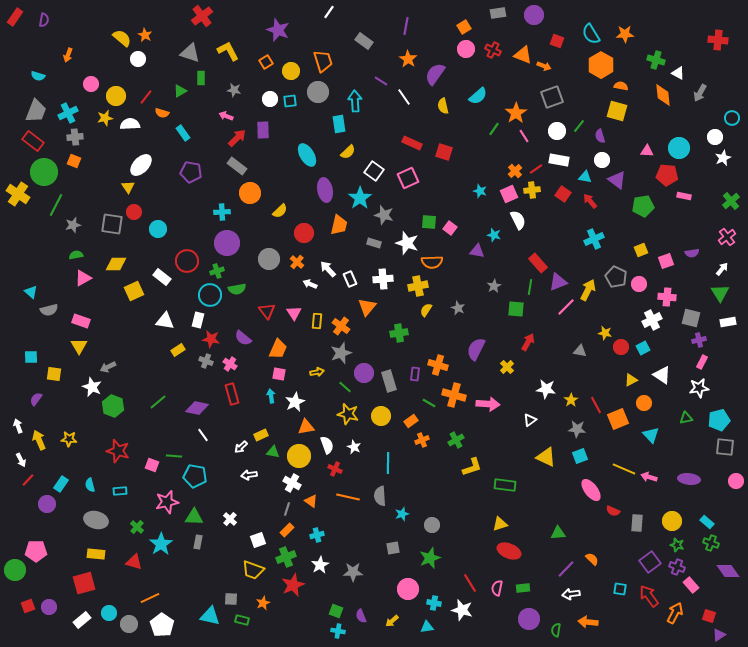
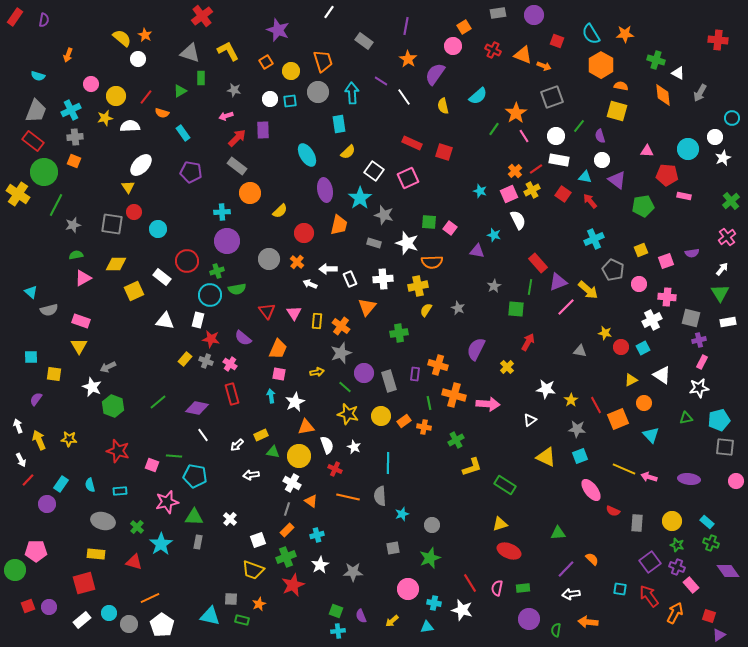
pink circle at (466, 49): moved 13 px left, 3 px up
cyan arrow at (355, 101): moved 3 px left, 8 px up
cyan cross at (68, 113): moved 3 px right, 3 px up
pink arrow at (226, 116): rotated 40 degrees counterclockwise
white semicircle at (130, 124): moved 2 px down
white circle at (557, 131): moved 1 px left, 5 px down
cyan circle at (679, 148): moved 9 px right, 1 px down
yellow cross at (532, 190): rotated 21 degrees counterclockwise
purple circle at (227, 243): moved 2 px up
white arrow at (328, 269): rotated 48 degrees counterclockwise
gray pentagon at (616, 277): moved 3 px left, 7 px up
yellow arrow at (588, 290): rotated 105 degrees clockwise
yellow rectangle at (178, 350): moved 7 px right, 9 px down; rotated 16 degrees counterclockwise
green line at (429, 403): rotated 48 degrees clockwise
orange rectangle at (411, 421): moved 7 px left
orange cross at (422, 440): moved 2 px right, 13 px up; rotated 32 degrees clockwise
white arrow at (241, 447): moved 4 px left, 2 px up
white arrow at (249, 475): moved 2 px right
green rectangle at (505, 485): rotated 25 degrees clockwise
gray ellipse at (96, 520): moved 7 px right, 1 px down
orange star at (263, 603): moved 4 px left, 1 px down
cyan cross at (338, 631): rotated 16 degrees counterclockwise
